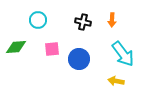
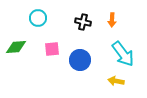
cyan circle: moved 2 px up
blue circle: moved 1 px right, 1 px down
